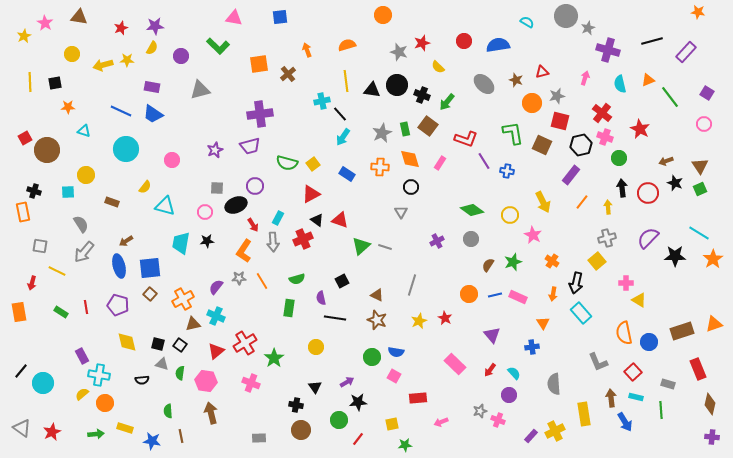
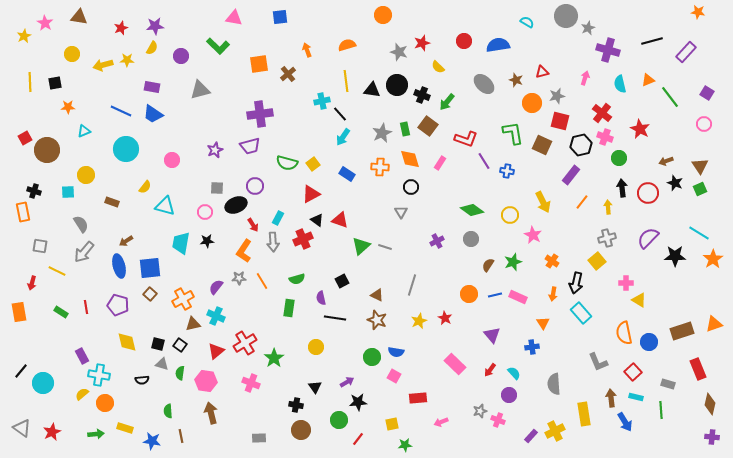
cyan triangle at (84, 131): rotated 40 degrees counterclockwise
